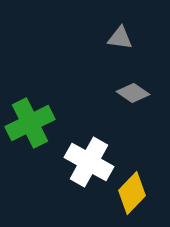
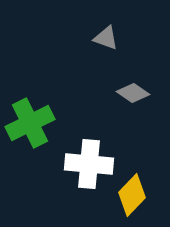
gray triangle: moved 14 px left; rotated 12 degrees clockwise
white cross: moved 2 px down; rotated 24 degrees counterclockwise
yellow diamond: moved 2 px down
